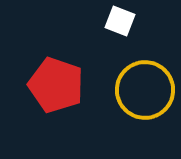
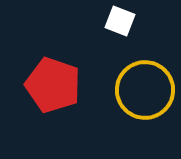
red pentagon: moved 3 px left
